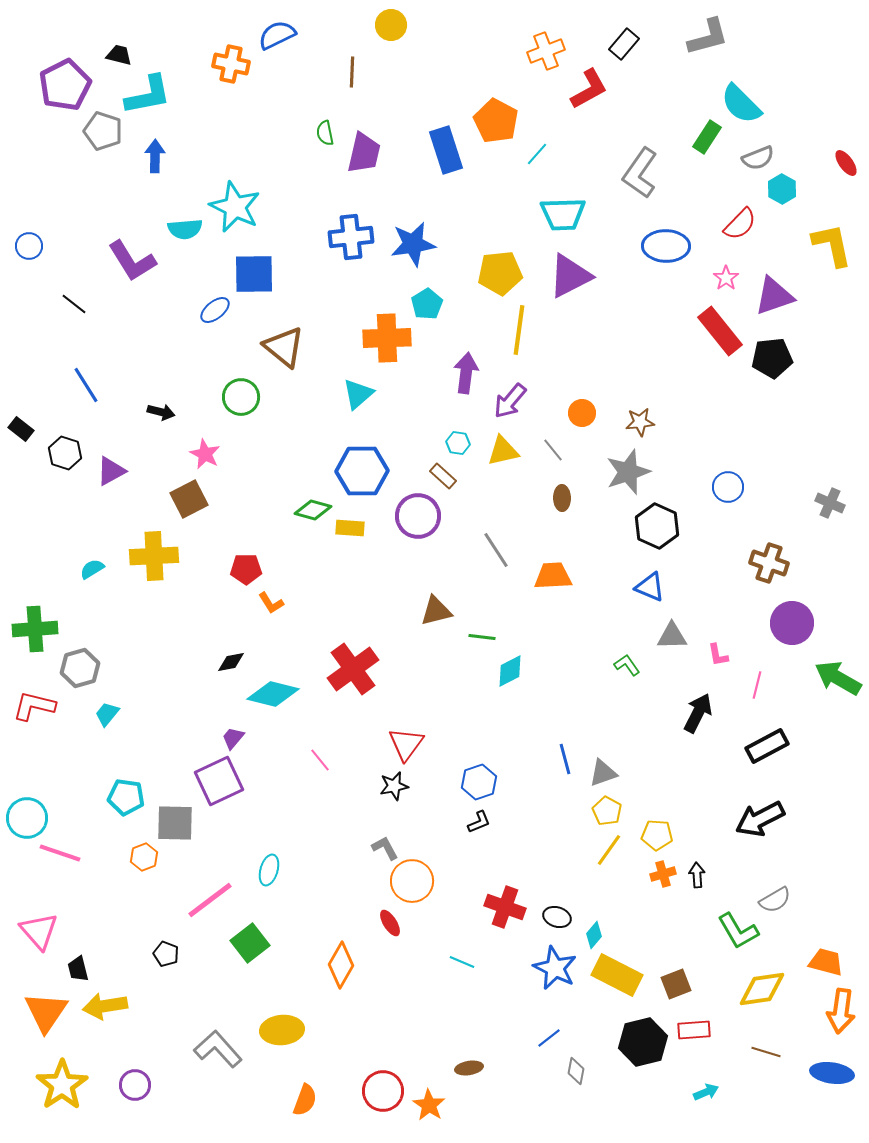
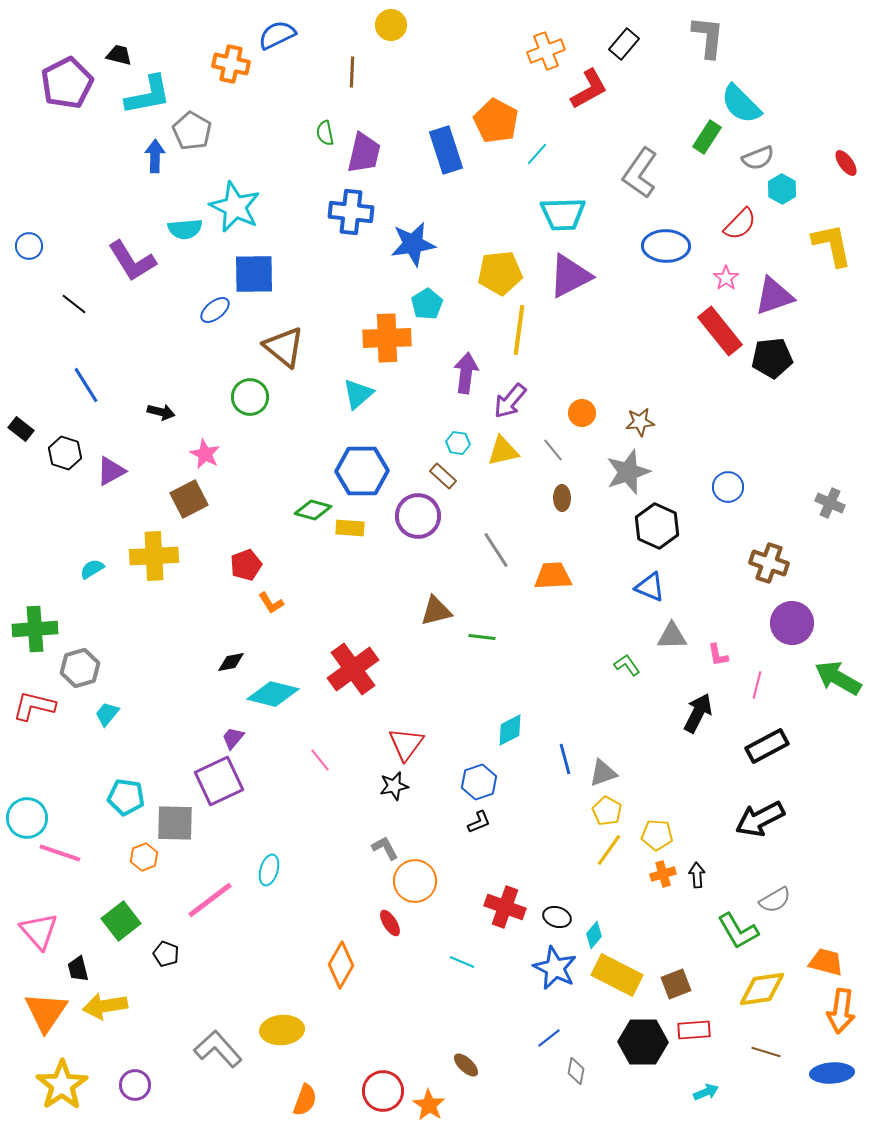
gray L-shape at (708, 37): rotated 69 degrees counterclockwise
purple pentagon at (65, 85): moved 2 px right, 2 px up
gray pentagon at (103, 131): moved 89 px right; rotated 12 degrees clockwise
blue cross at (351, 237): moved 25 px up; rotated 12 degrees clockwise
green circle at (241, 397): moved 9 px right
red pentagon at (246, 569): moved 4 px up; rotated 20 degrees counterclockwise
cyan diamond at (510, 671): moved 59 px down
orange circle at (412, 881): moved 3 px right
green square at (250, 943): moved 129 px left, 22 px up
black hexagon at (643, 1042): rotated 15 degrees clockwise
brown ellipse at (469, 1068): moved 3 px left, 3 px up; rotated 52 degrees clockwise
blue ellipse at (832, 1073): rotated 12 degrees counterclockwise
